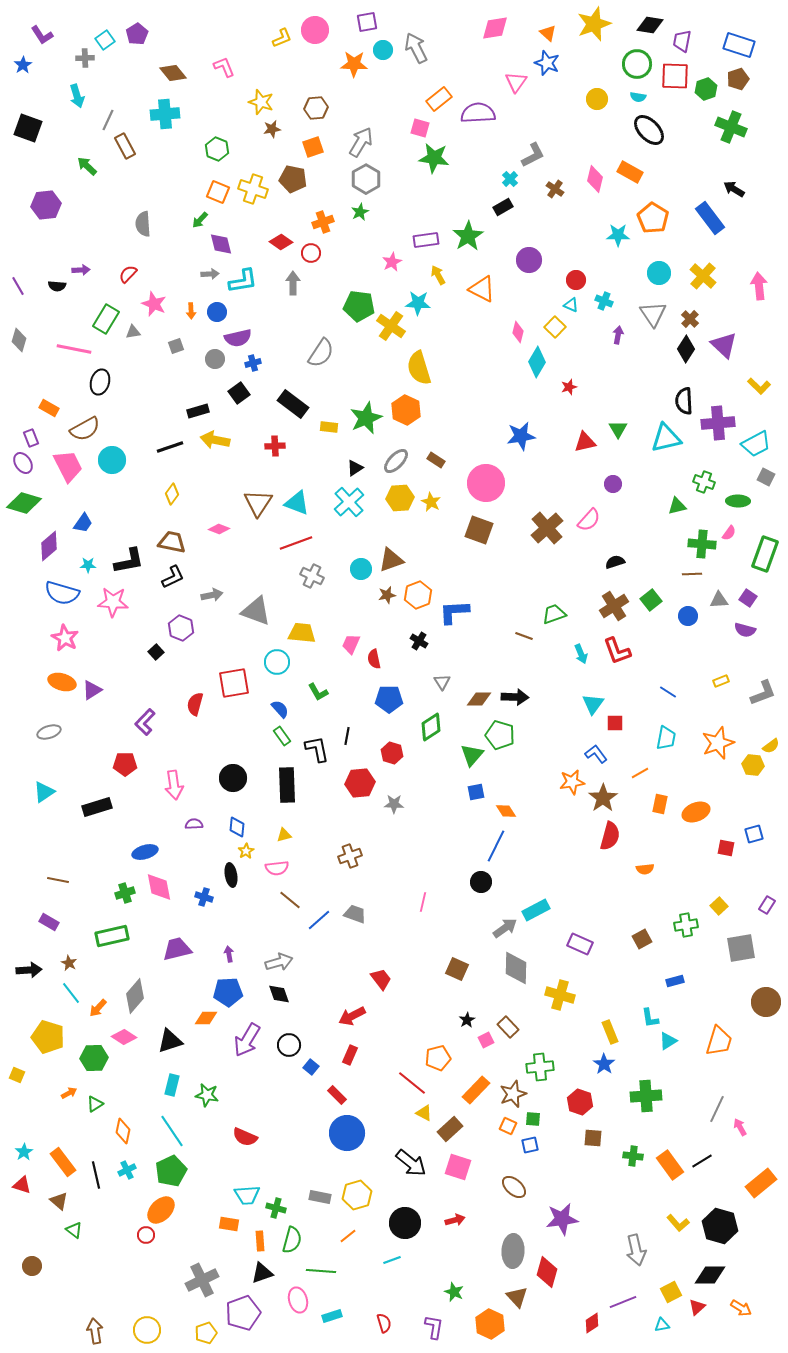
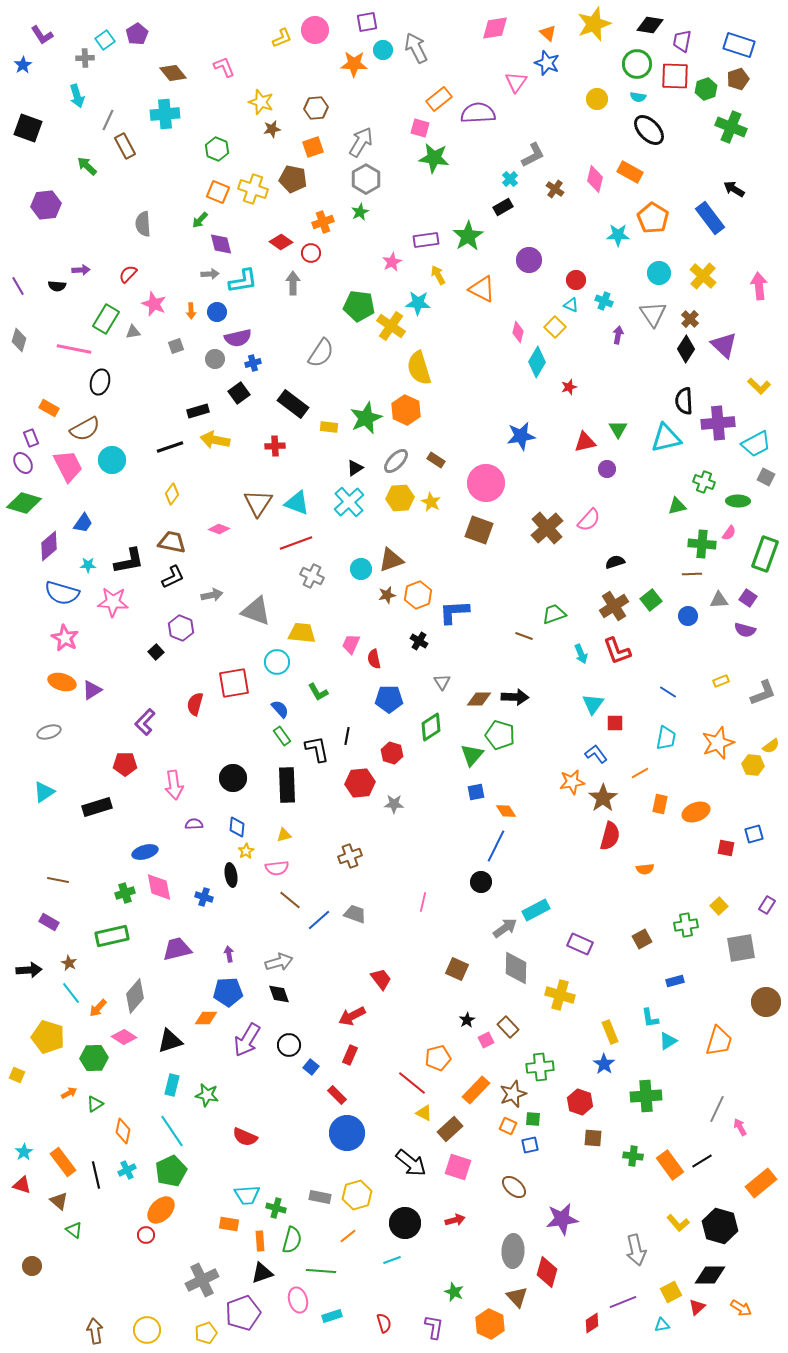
purple circle at (613, 484): moved 6 px left, 15 px up
